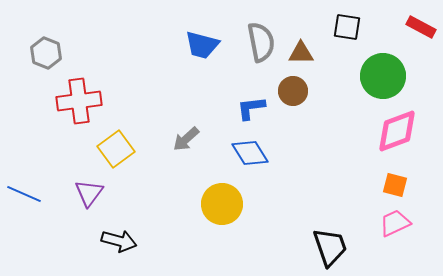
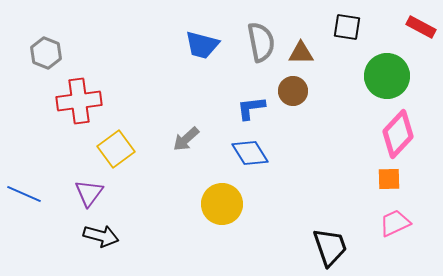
green circle: moved 4 px right
pink diamond: moved 1 px right, 3 px down; rotated 27 degrees counterclockwise
orange square: moved 6 px left, 6 px up; rotated 15 degrees counterclockwise
black arrow: moved 18 px left, 5 px up
